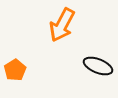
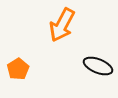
orange pentagon: moved 3 px right, 1 px up
